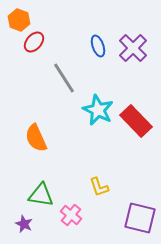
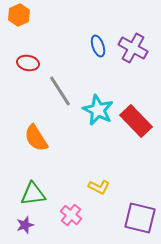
orange hexagon: moved 5 px up; rotated 15 degrees clockwise
red ellipse: moved 6 px left, 21 px down; rotated 60 degrees clockwise
purple cross: rotated 16 degrees counterclockwise
gray line: moved 4 px left, 13 px down
orange semicircle: rotated 8 degrees counterclockwise
yellow L-shape: rotated 45 degrees counterclockwise
green triangle: moved 8 px left, 1 px up; rotated 16 degrees counterclockwise
purple star: moved 1 px right, 1 px down; rotated 30 degrees clockwise
